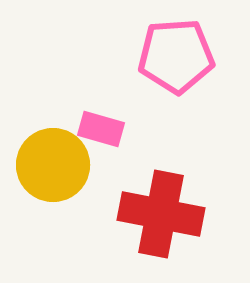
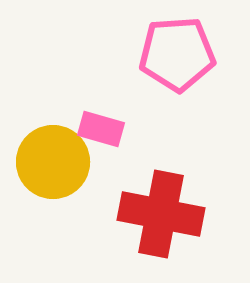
pink pentagon: moved 1 px right, 2 px up
yellow circle: moved 3 px up
